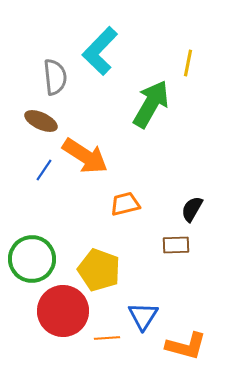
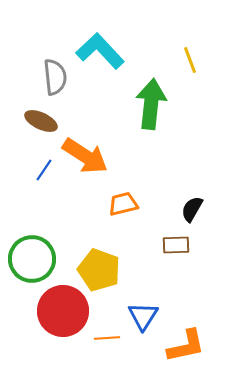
cyan L-shape: rotated 93 degrees clockwise
yellow line: moved 2 px right, 3 px up; rotated 32 degrees counterclockwise
green arrow: rotated 24 degrees counterclockwise
orange trapezoid: moved 2 px left
orange L-shape: rotated 27 degrees counterclockwise
